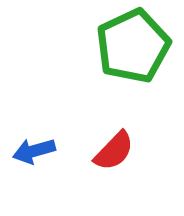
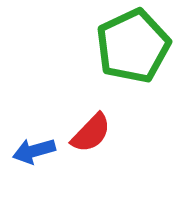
red semicircle: moved 23 px left, 18 px up
